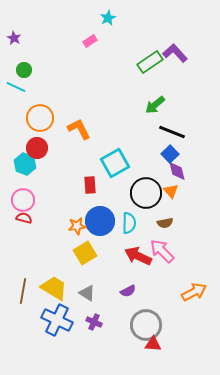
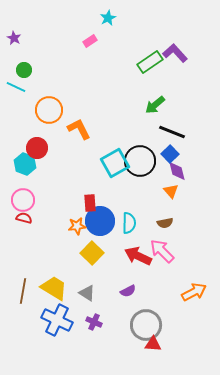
orange circle: moved 9 px right, 8 px up
red rectangle: moved 18 px down
black circle: moved 6 px left, 32 px up
yellow square: moved 7 px right; rotated 15 degrees counterclockwise
